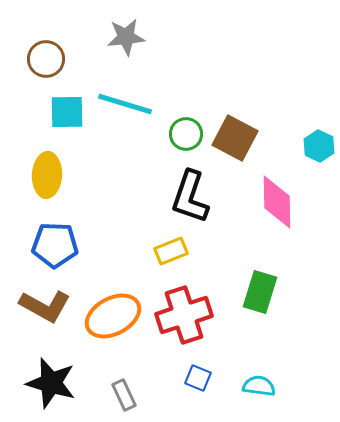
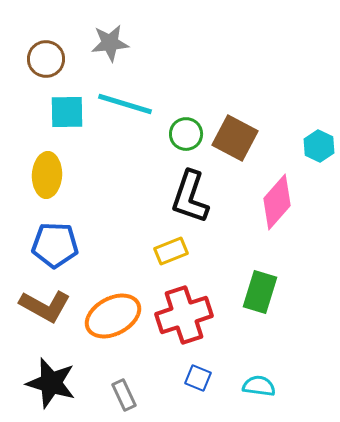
gray star: moved 16 px left, 6 px down
pink diamond: rotated 42 degrees clockwise
